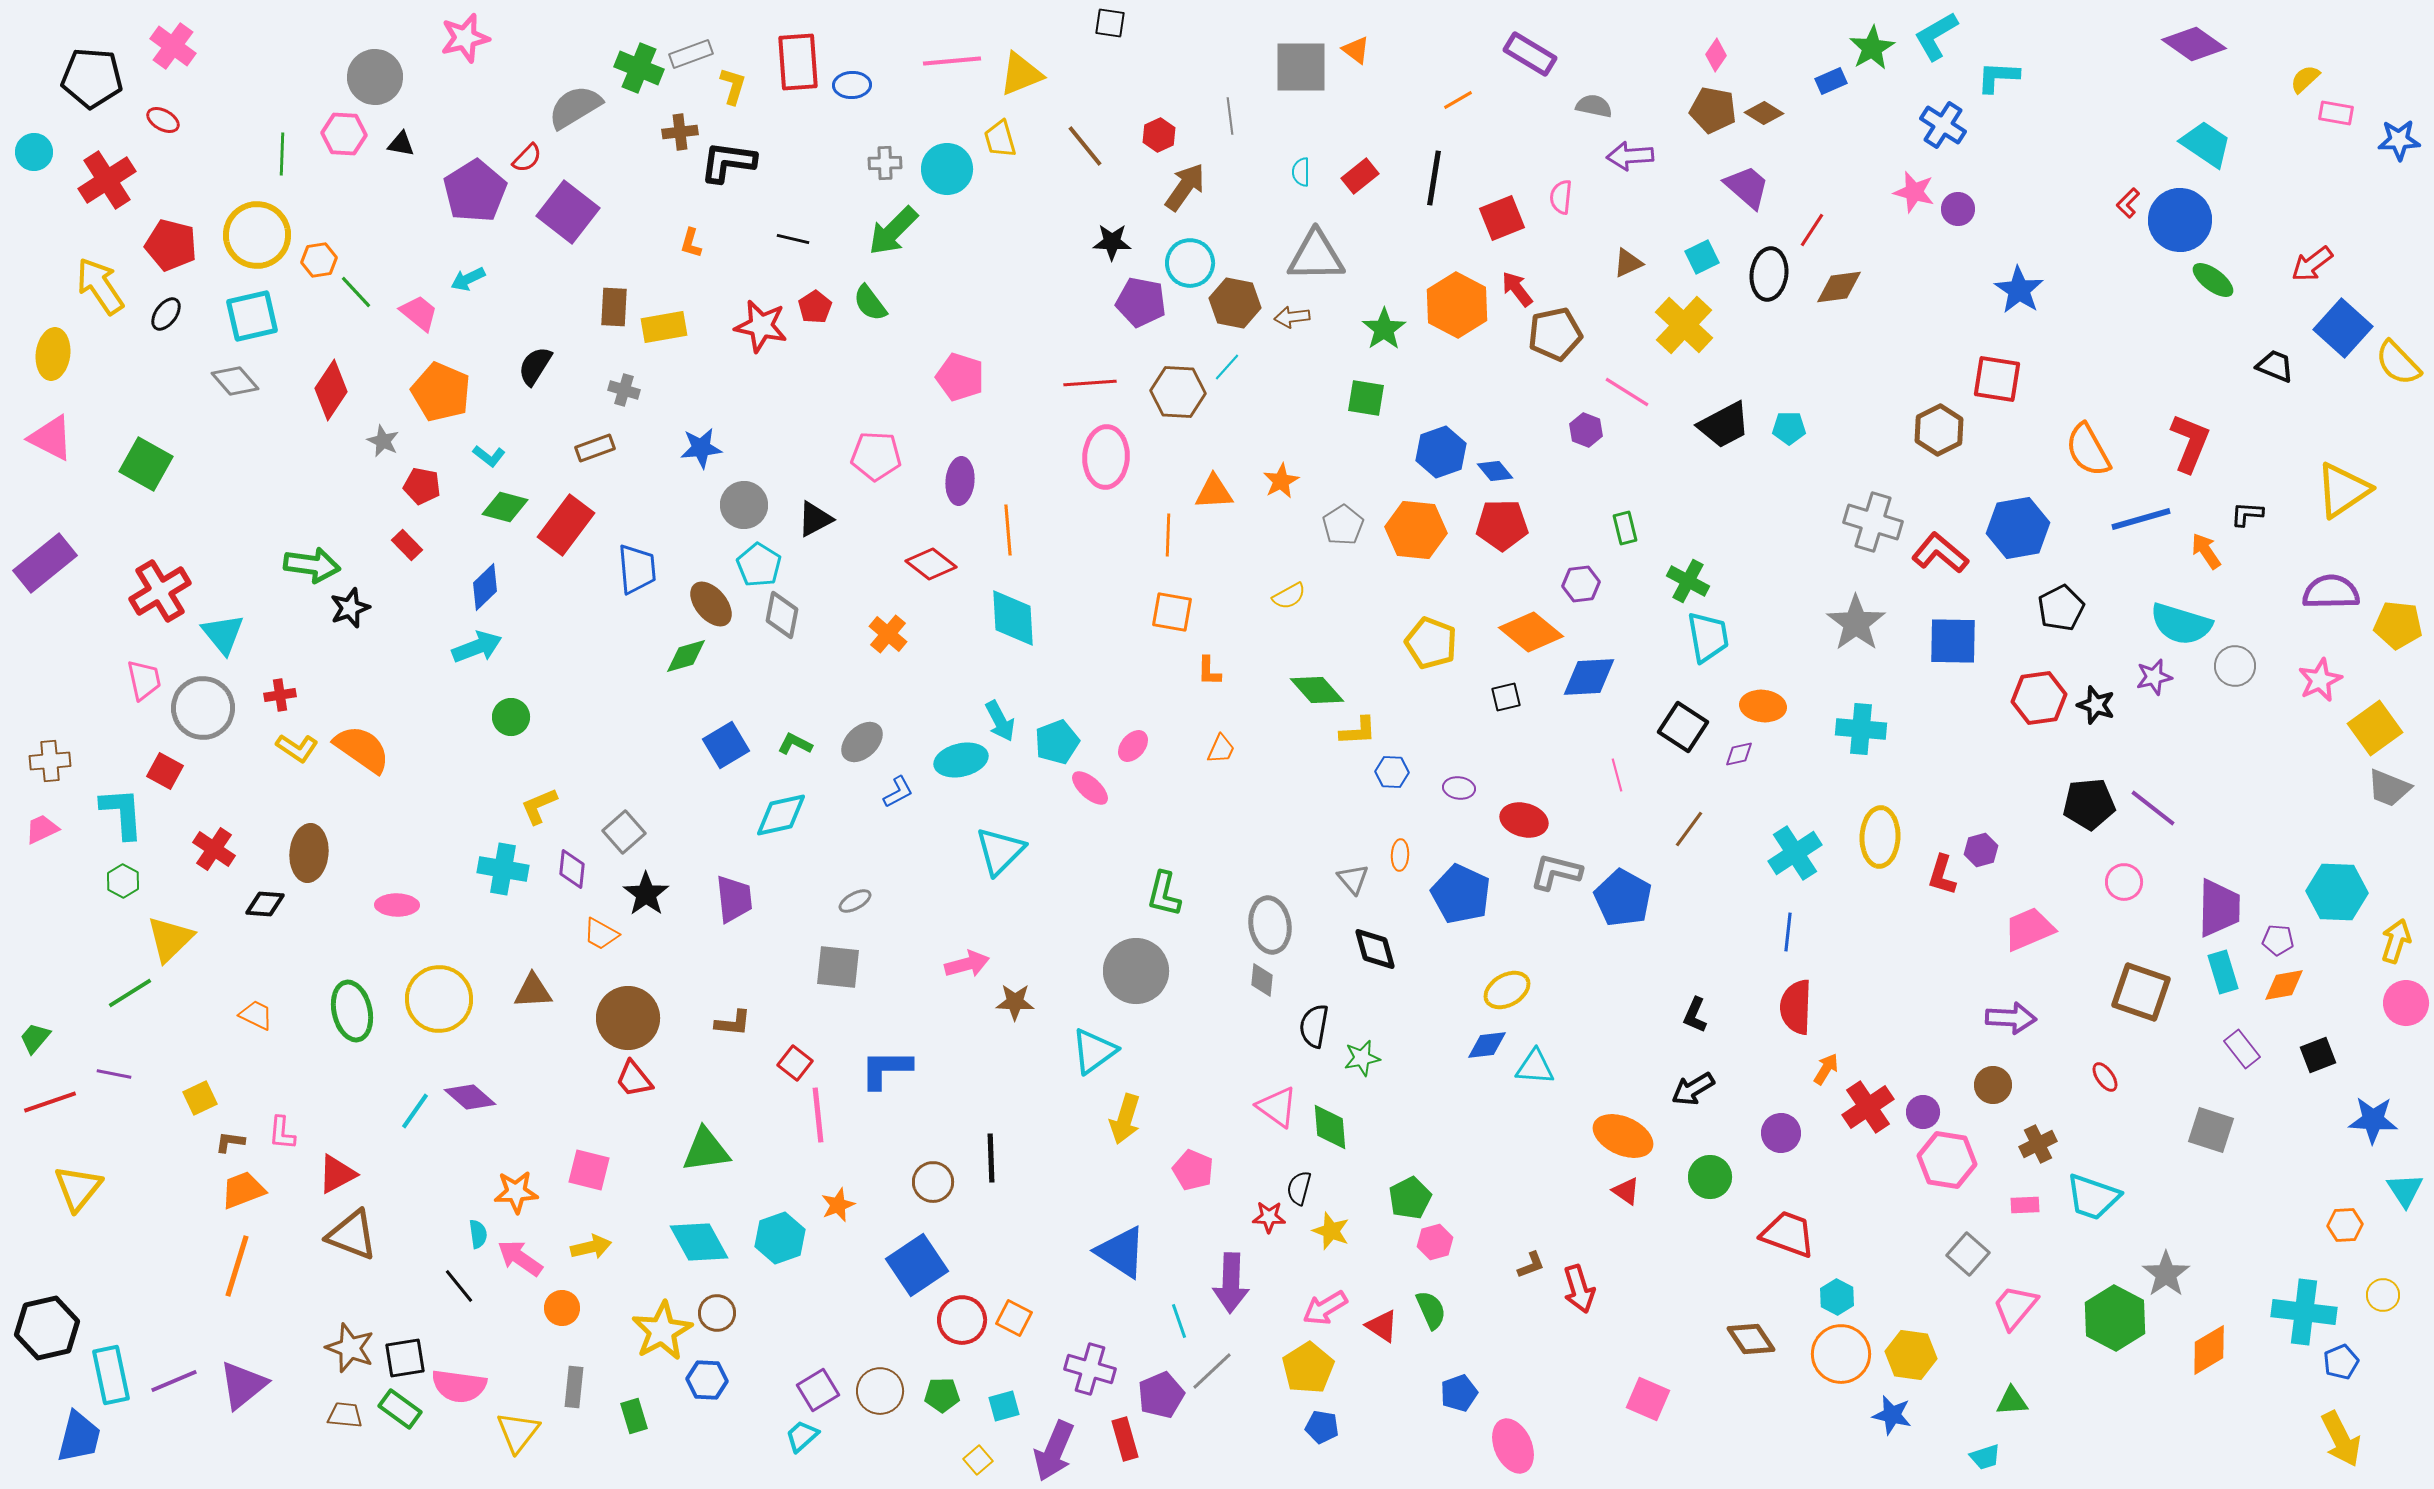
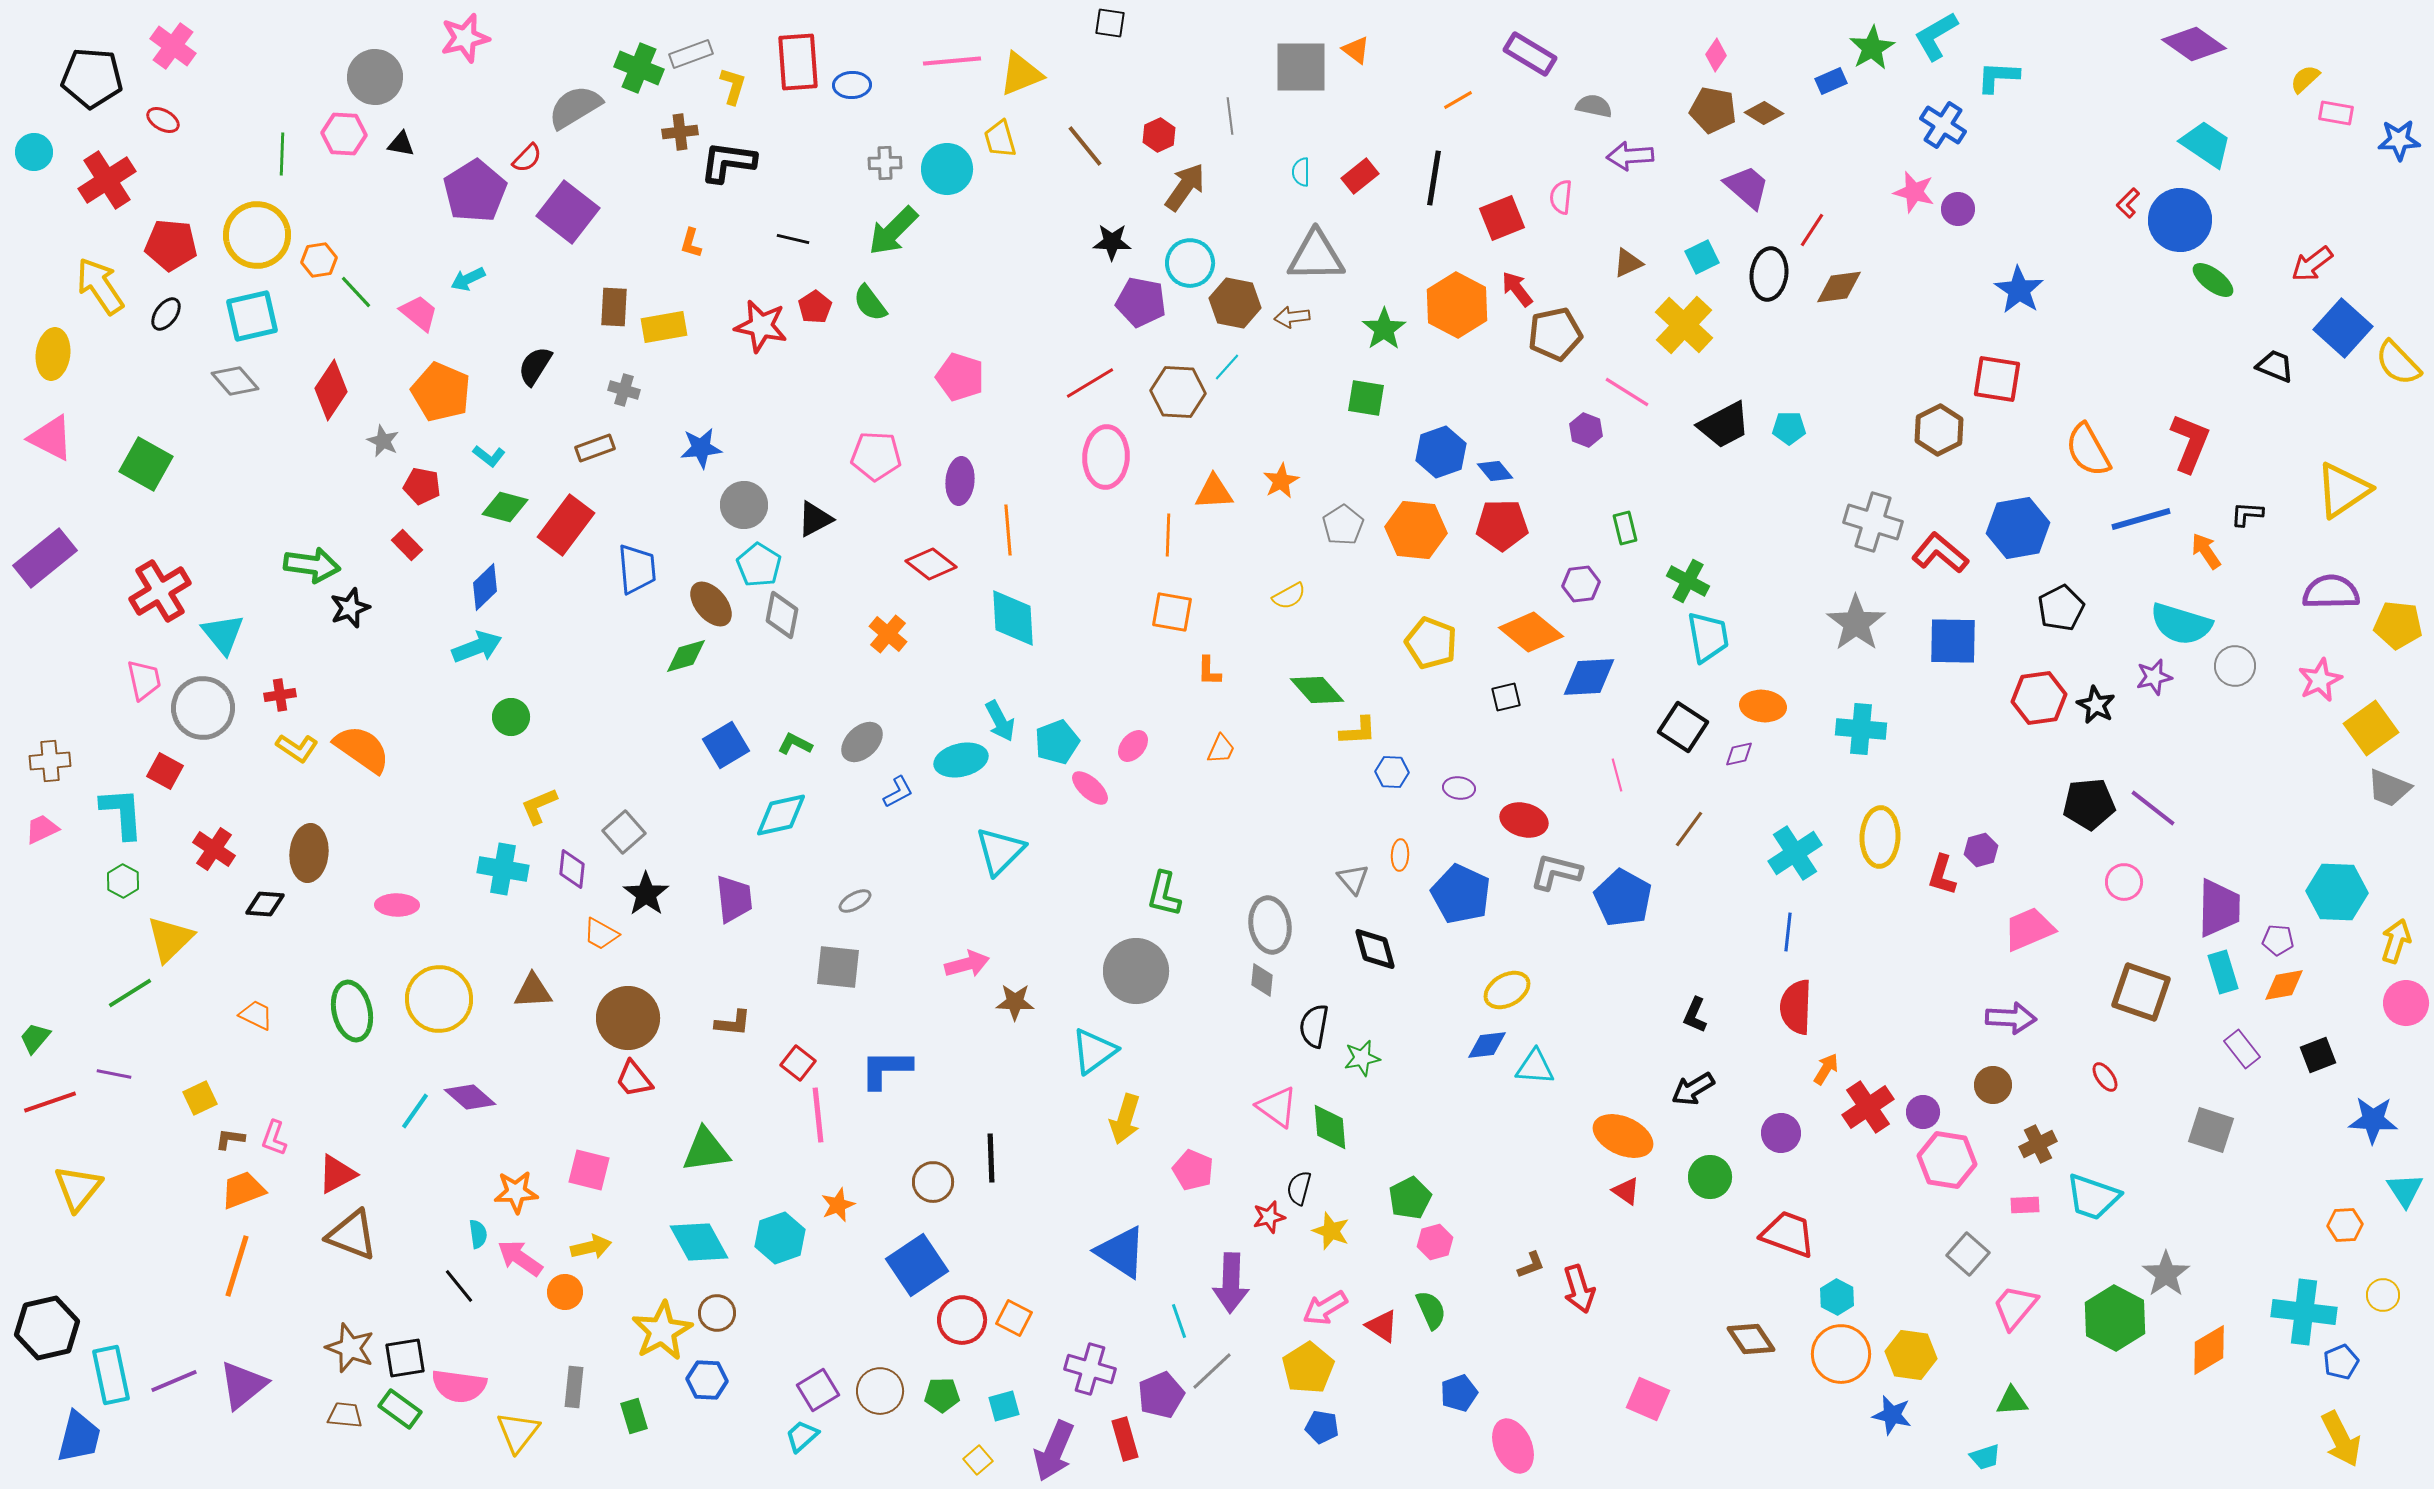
red pentagon at (171, 245): rotated 9 degrees counterclockwise
red line at (1090, 383): rotated 27 degrees counterclockwise
purple rectangle at (45, 563): moved 5 px up
black star at (2096, 705): rotated 9 degrees clockwise
yellow square at (2375, 728): moved 4 px left
red square at (795, 1063): moved 3 px right
pink L-shape at (282, 1133): moved 8 px left, 5 px down; rotated 15 degrees clockwise
brown L-shape at (230, 1142): moved 3 px up
red star at (1269, 1217): rotated 16 degrees counterclockwise
orange circle at (562, 1308): moved 3 px right, 16 px up
